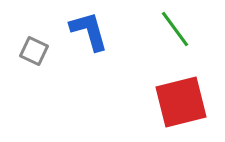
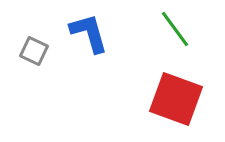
blue L-shape: moved 2 px down
red square: moved 5 px left, 3 px up; rotated 34 degrees clockwise
